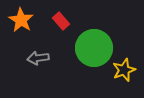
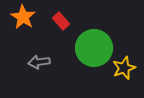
orange star: moved 2 px right, 3 px up
gray arrow: moved 1 px right, 4 px down
yellow star: moved 2 px up
